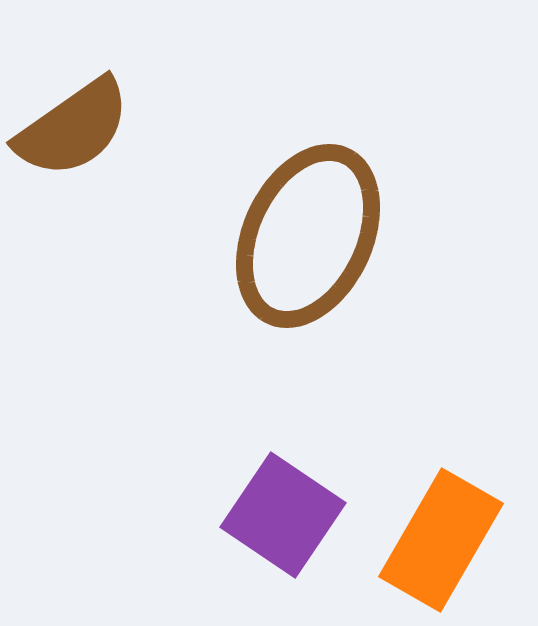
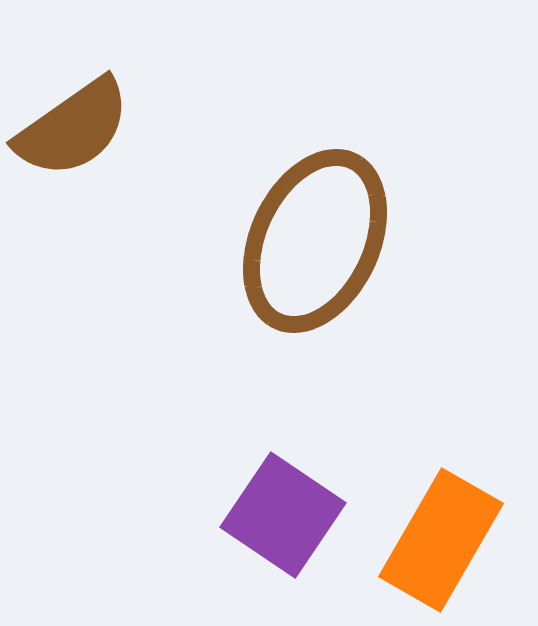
brown ellipse: moved 7 px right, 5 px down
